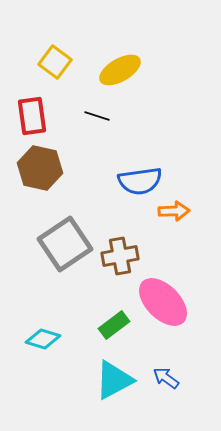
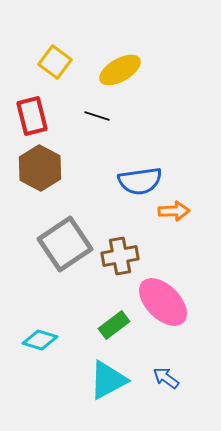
red rectangle: rotated 6 degrees counterclockwise
brown hexagon: rotated 15 degrees clockwise
cyan diamond: moved 3 px left, 1 px down
cyan triangle: moved 6 px left
